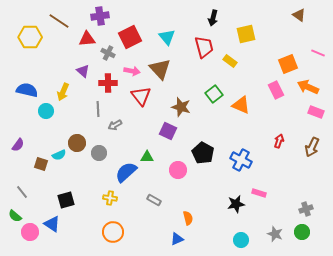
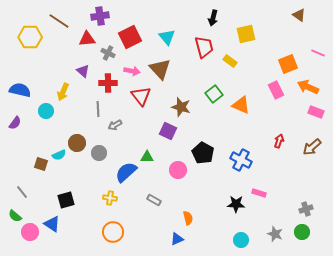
blue semicircle at (27, 90): moved 7 px left
purple semicircle at (18, 145): moved 3 px left, 22 px up
brown arrow at (312, 147): rotated 24 degrees clockwise
black star at (236, 204): rotated 12 degrees clockwise
